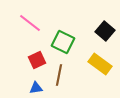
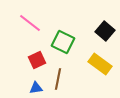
brown line: moved 1 px left, 4 px down
